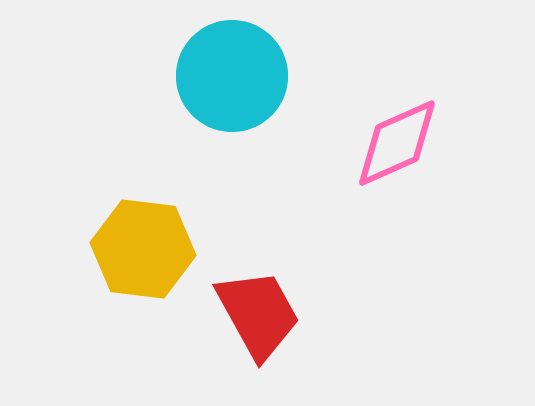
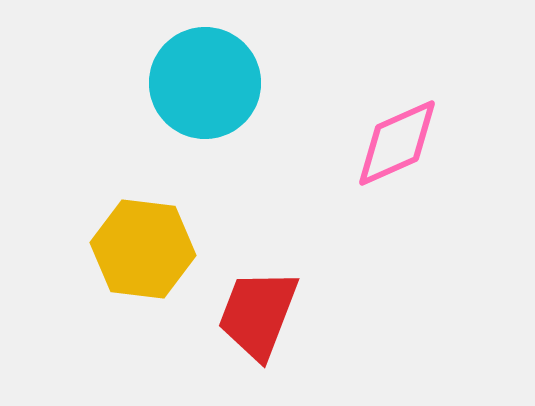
cyan circle: moved 27 px left, 7 px down
red trapezoid: rotated 130 degrees counterclockwise
